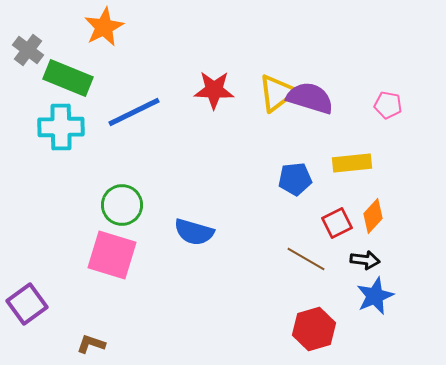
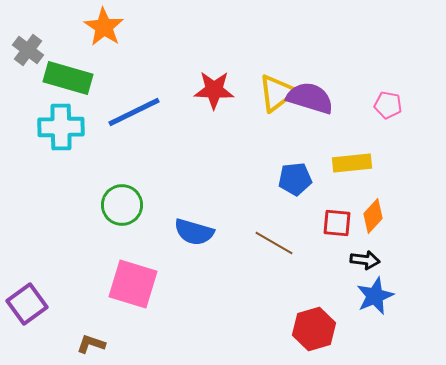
orange star: rotated 12 degrees counterclockwise
green rectangle: rotated 6 degrees counterclockwise
red square: rotated 32 degrees clockwise
pink square: moved 21 px right, 29 px down
brown line: moved 32 px left, 16 px up
